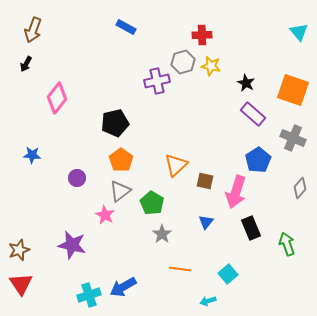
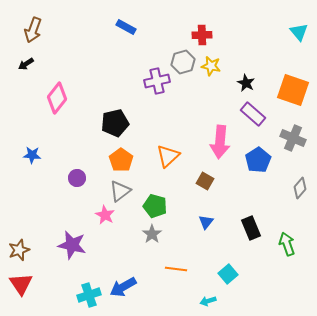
black arrow: rotated 28 degrees clockwise
orange triangle: moved 8 px left, 9 px up
brown square: rotated 18 degrees clockwise
pink arrow: moved 16 px left, 50 px up; rotated 12 degrees counterclockwise
green pentagon: moved 3 px right, 3 px down; rotated 15 degrees counterclockwise
gray star: moved 10 px left
orange line: moved 4 px left
